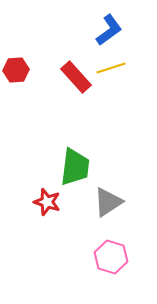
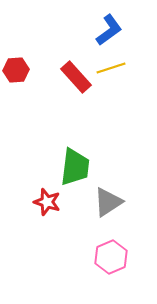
pink hexagon: rotated 20 degrees clockwise
